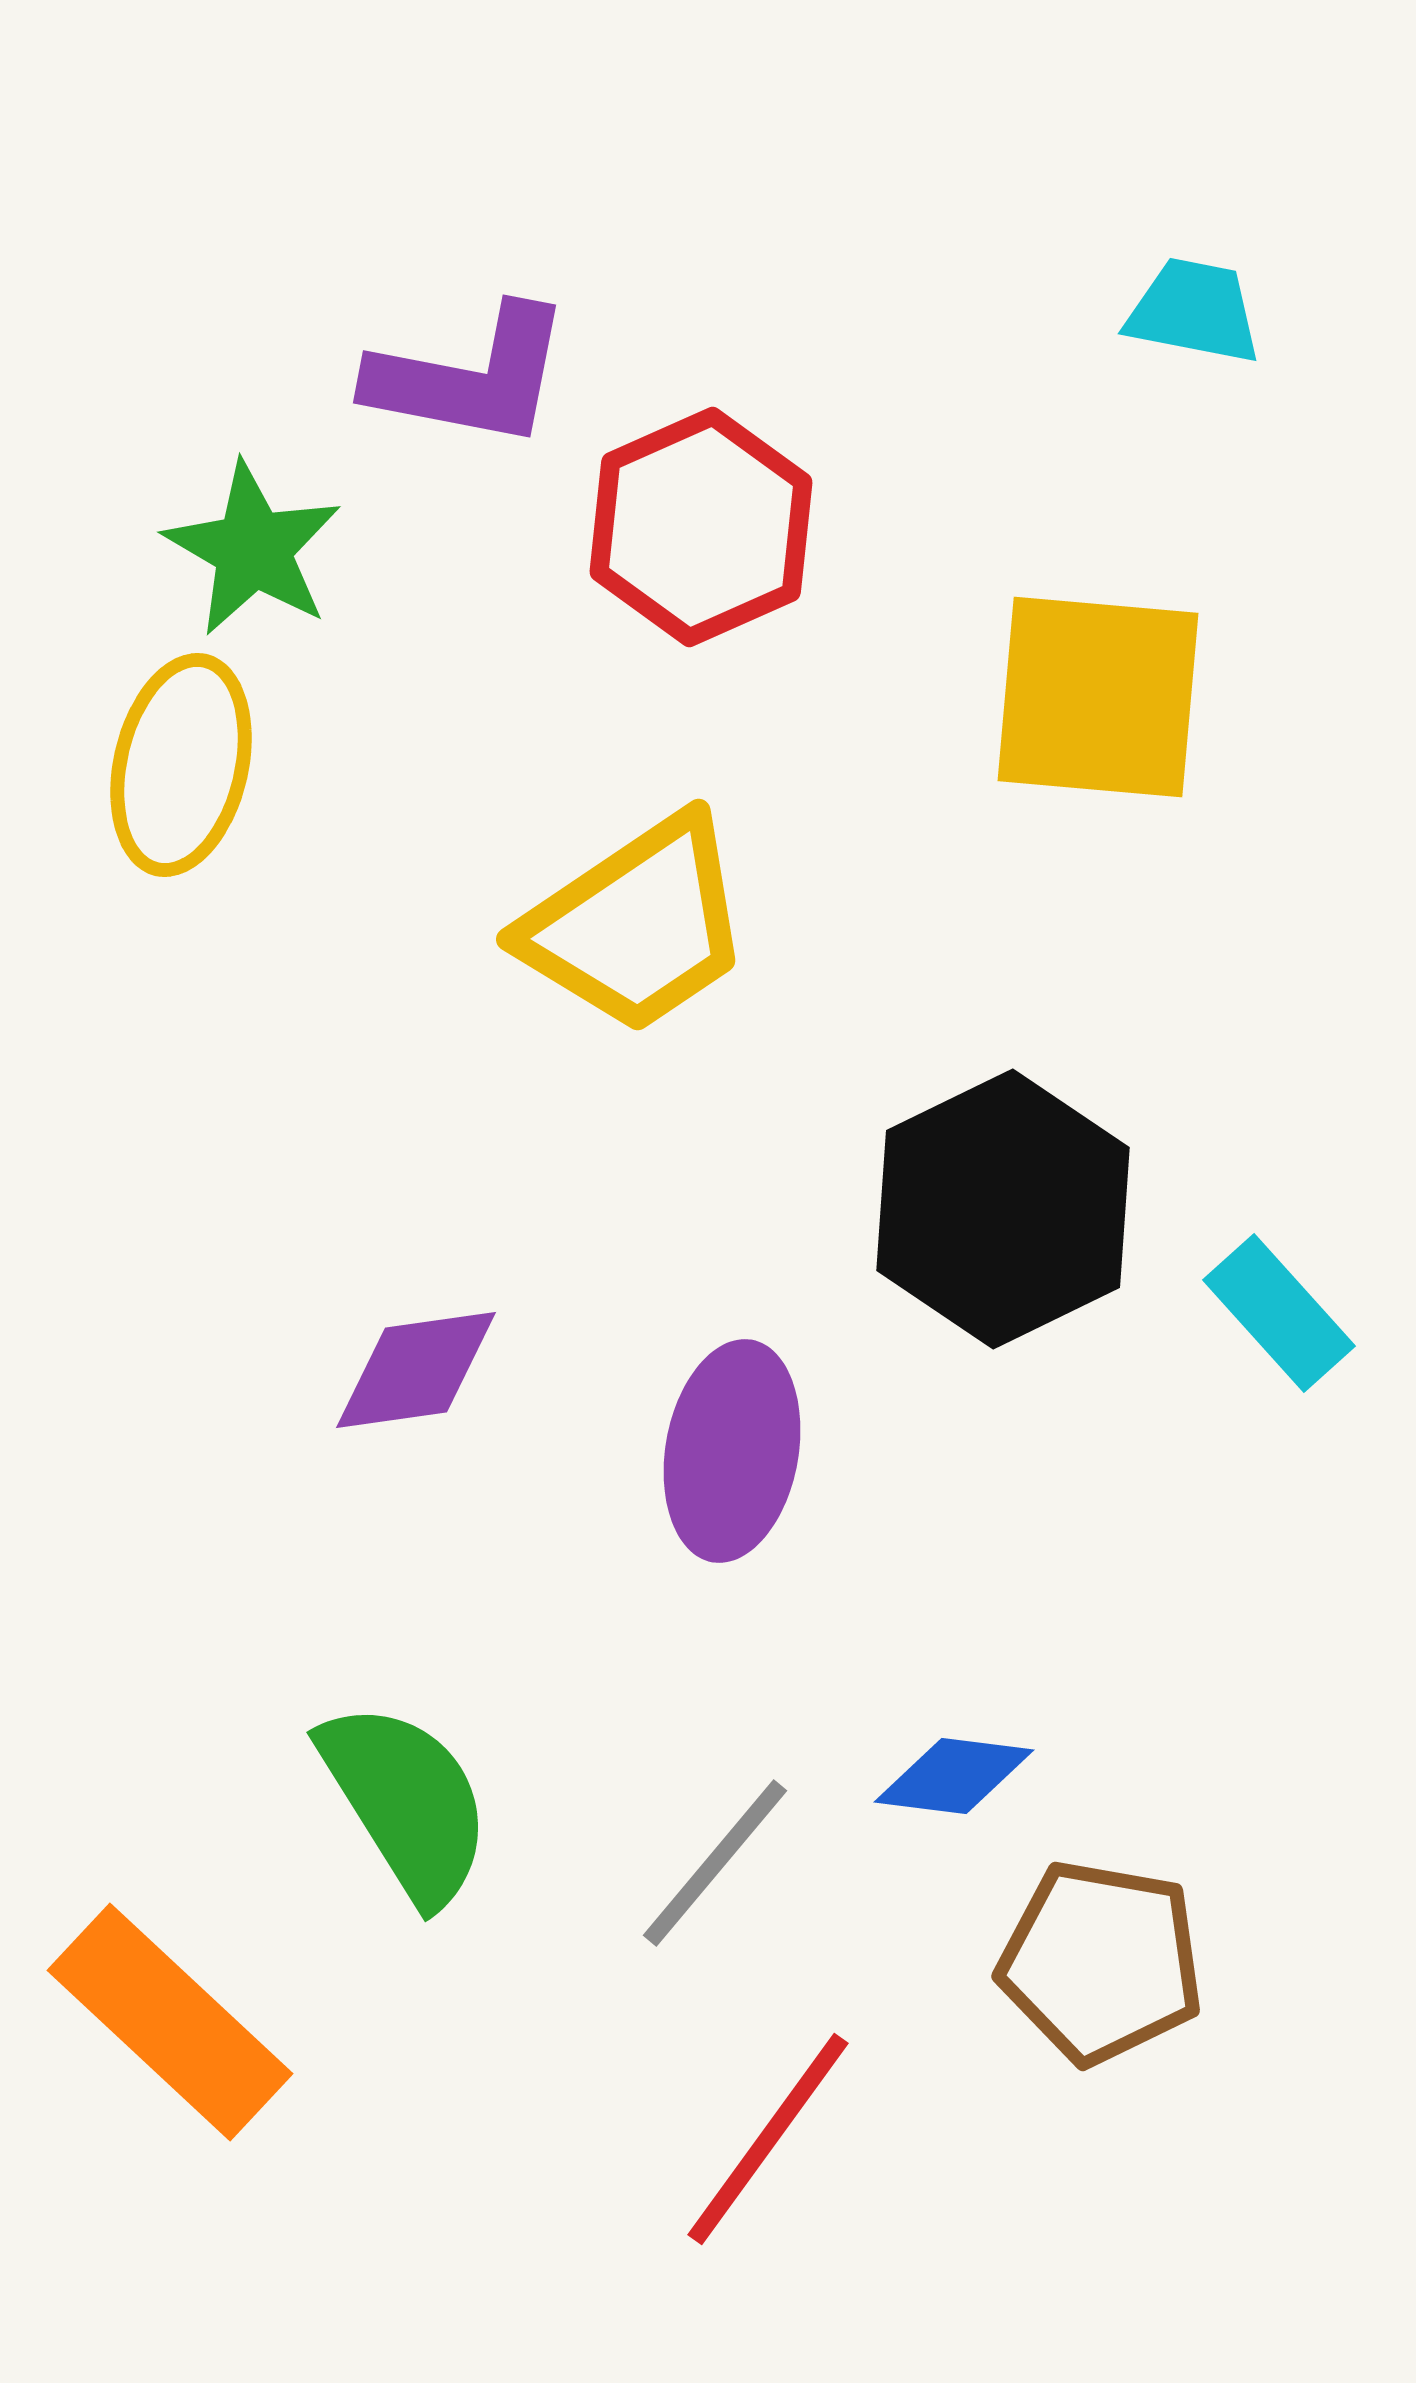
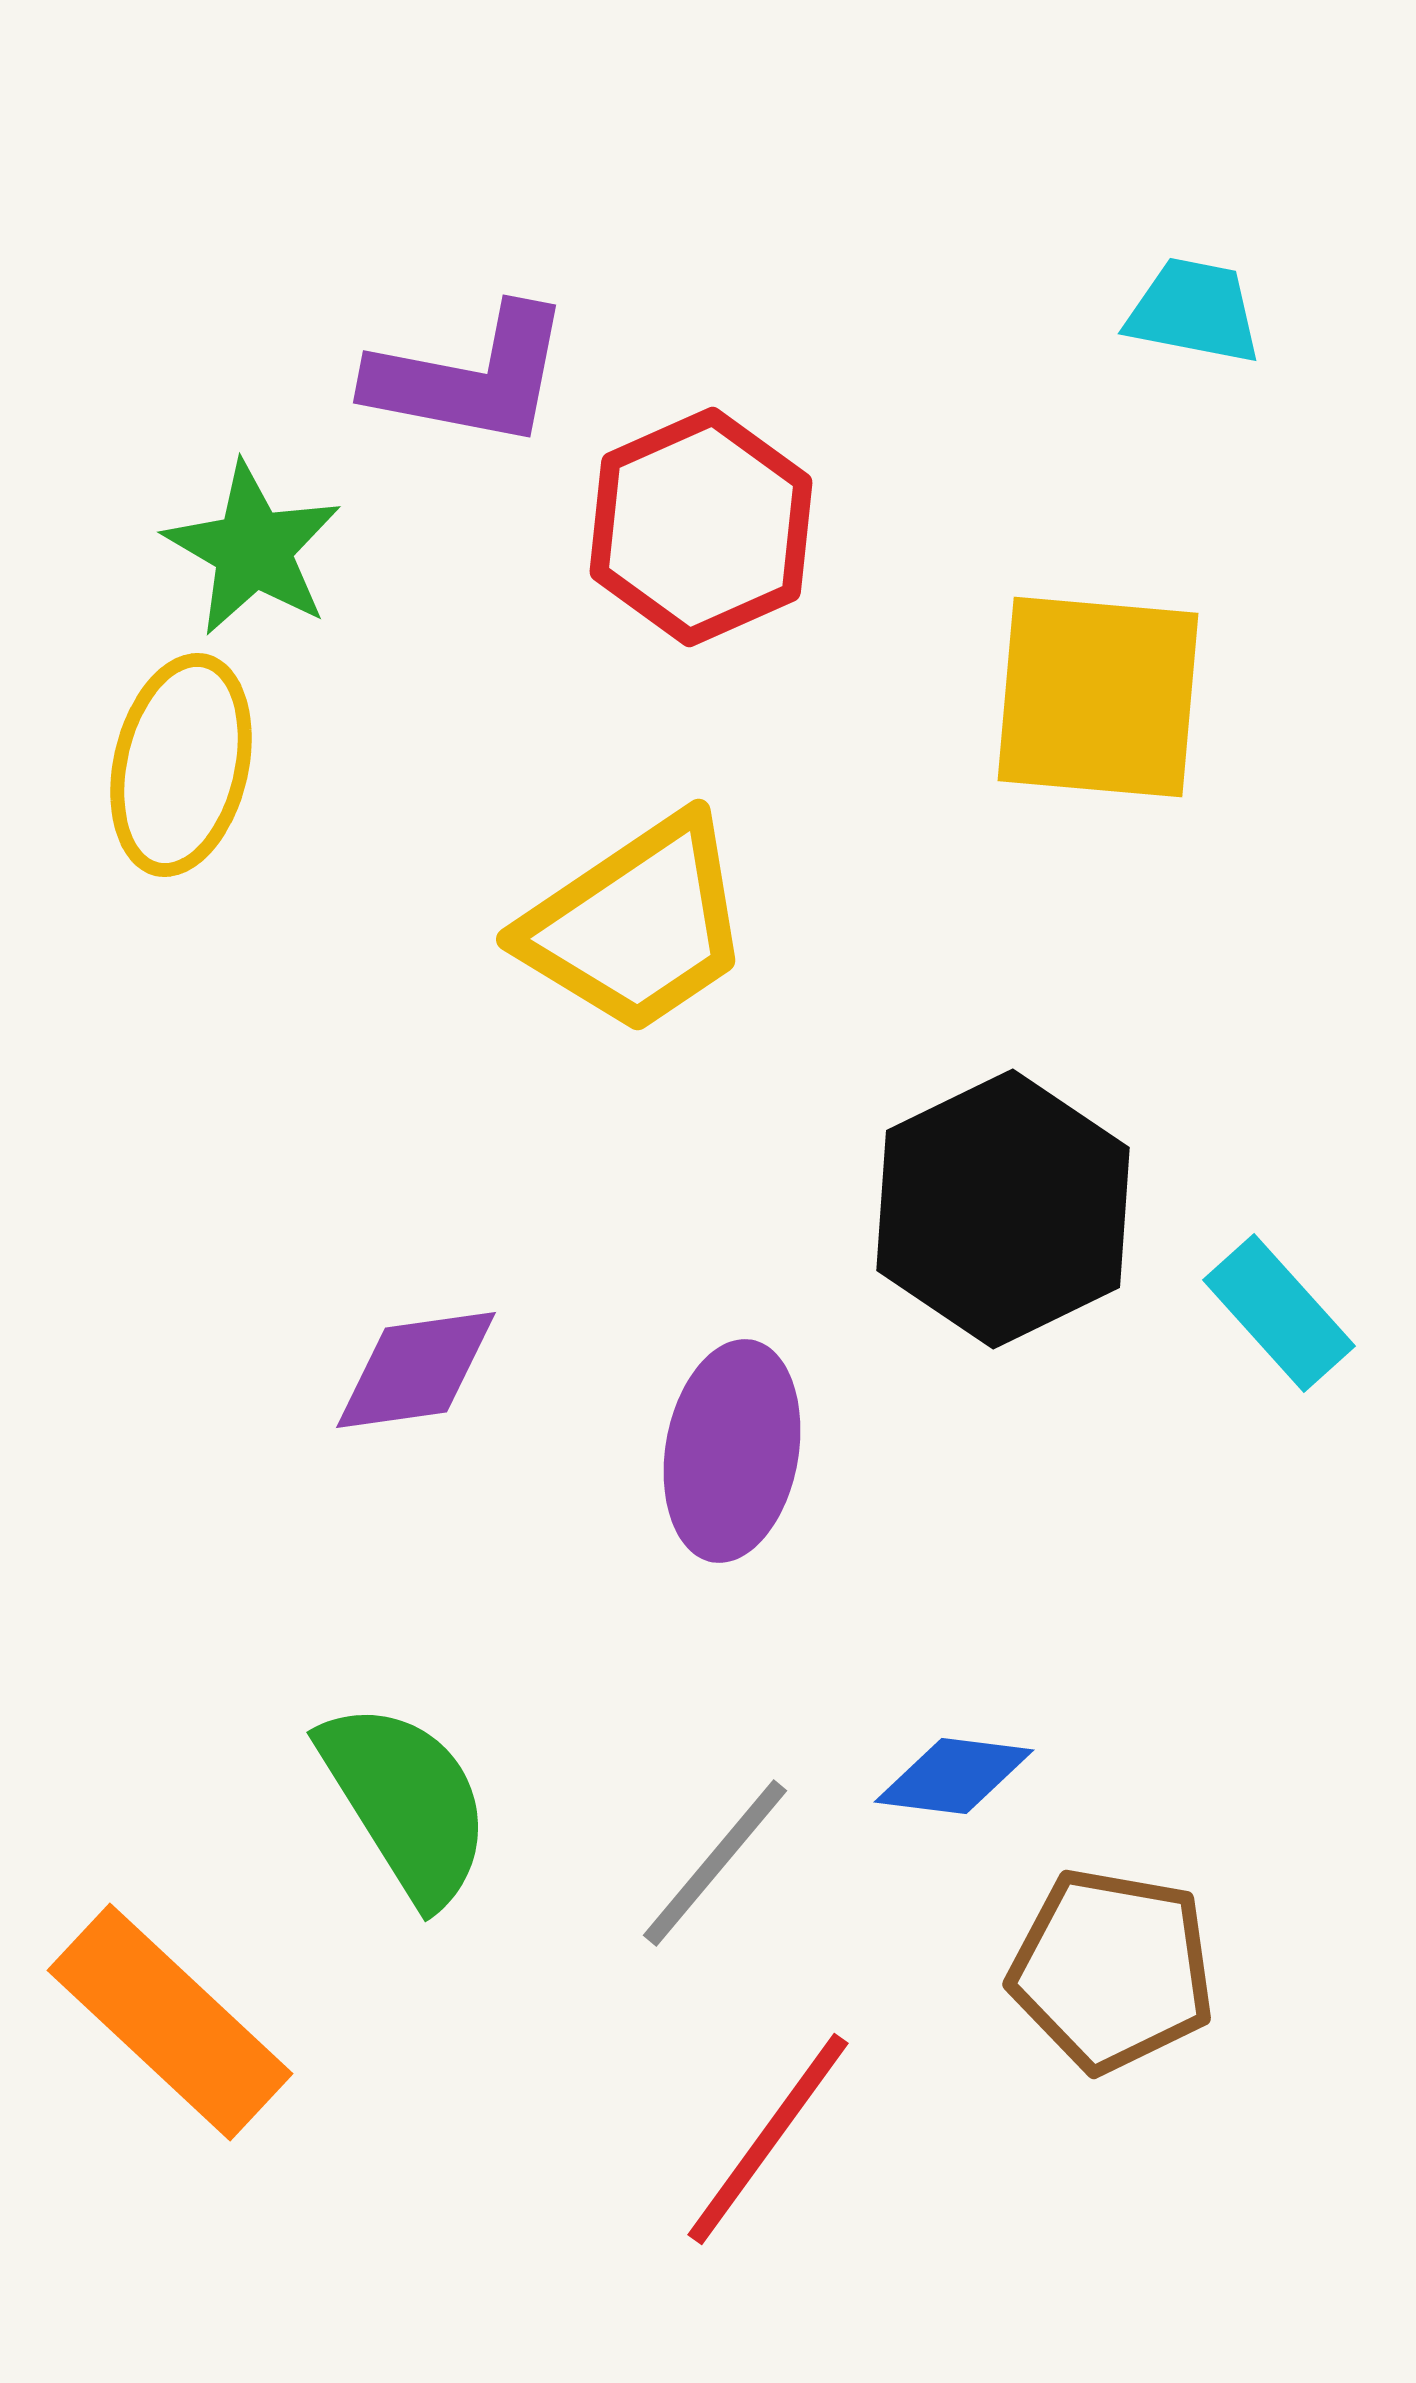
brown pentagon: moved 11 px right, 8 px down
